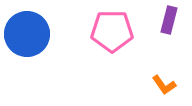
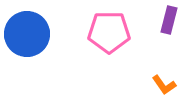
pink pentagon: moved 3 px left, 1 px down
